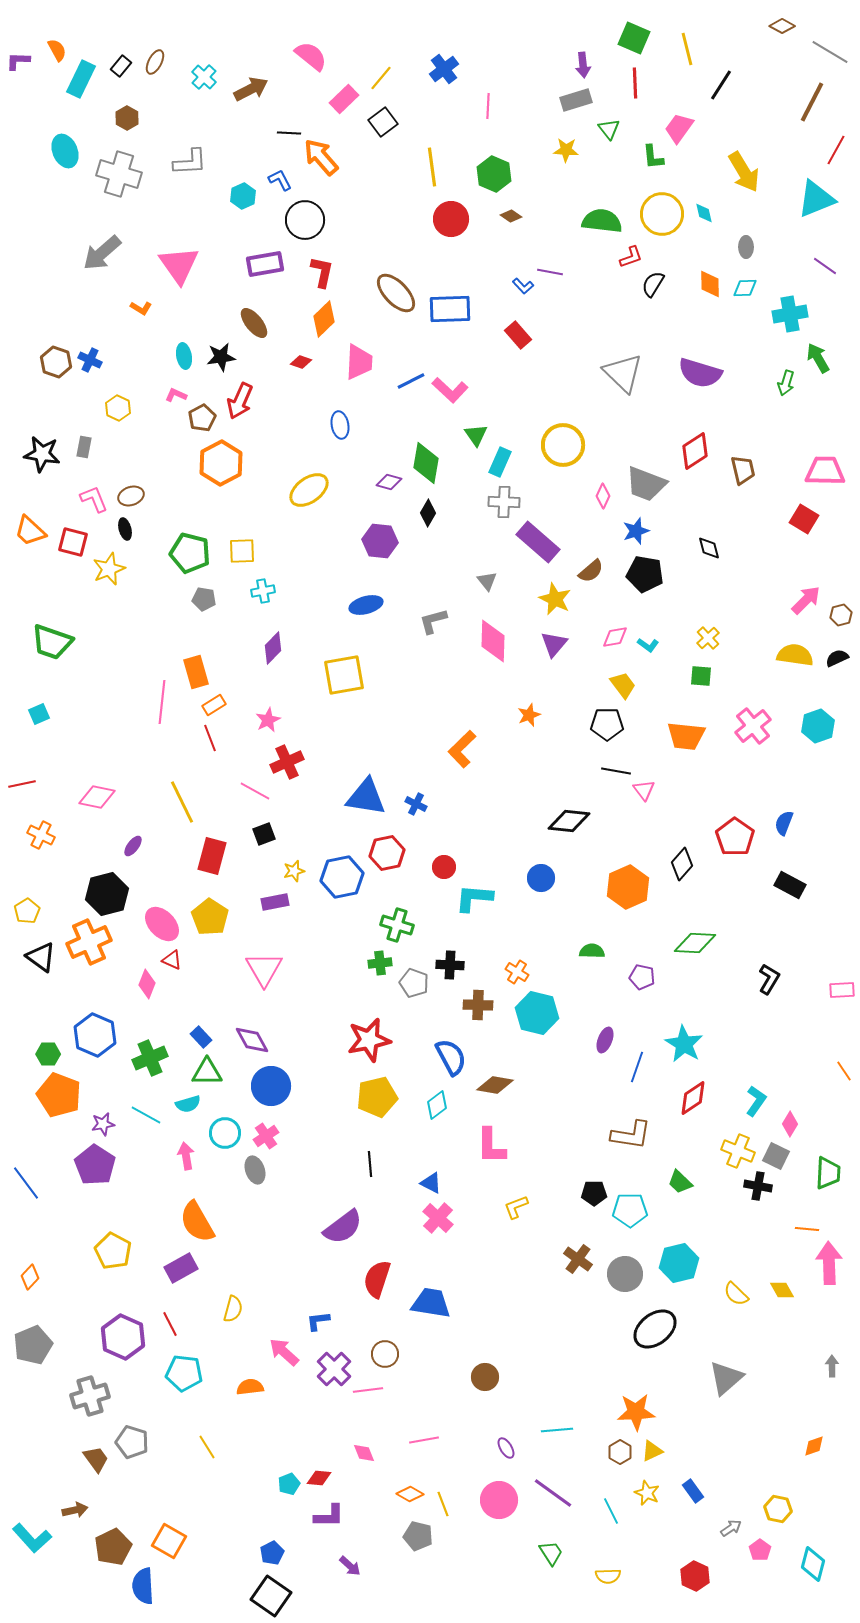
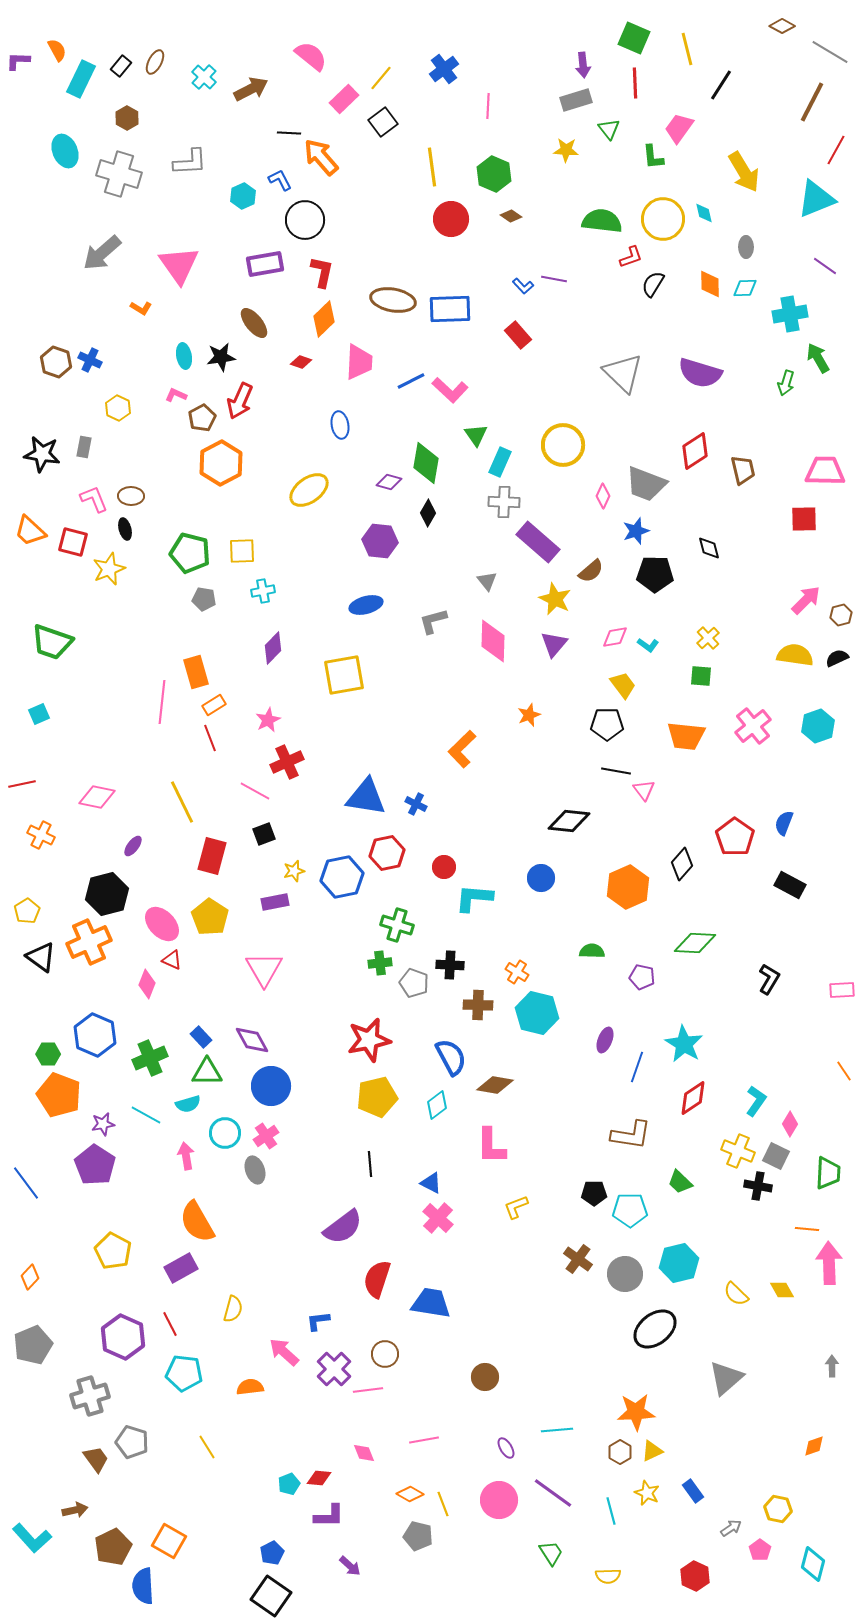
yellow circle at (662, 214): moved 1 px right, 5 px down
purple line at (550, 272): moved 4 px right, 7 px down
brown ellipse at (396, 293): moved 3 px left, 7 px down; rotated 36 degrees counterclockwise
brown ellipse at (131, 496): rotated 20 degrees clockwise
red square at (804, 519): rotated 32 degrees counterclockwise
black pentagon at (645, 574): moved 10 px right; rotated 9 degrees counterclockwise
cyan line at (611, 1511): rotated 12 degrees clockwise
